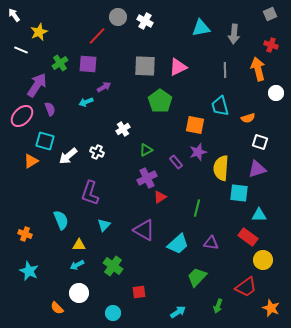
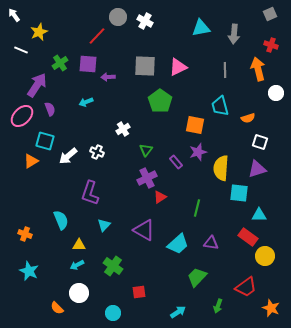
purple arrow at (104, 87): moved 4 px right, 10 px up; rotated 152 degrees counterclockwise
green triangle at (146, 150): rotated 24 degrees counterclockwise
yellow circle at (263, 260): moved 2 px right, 4 px up
